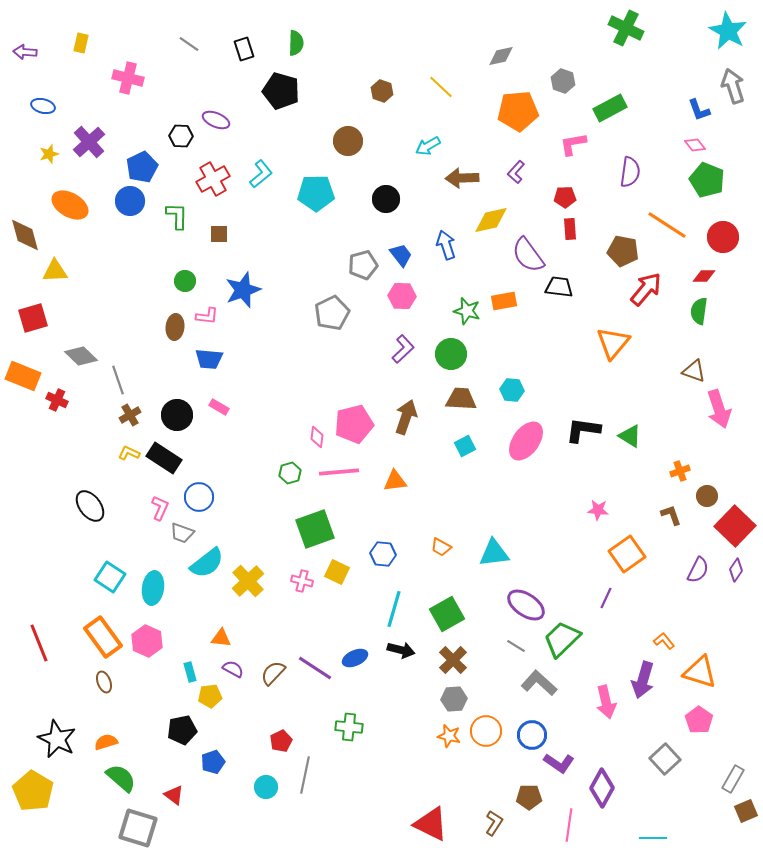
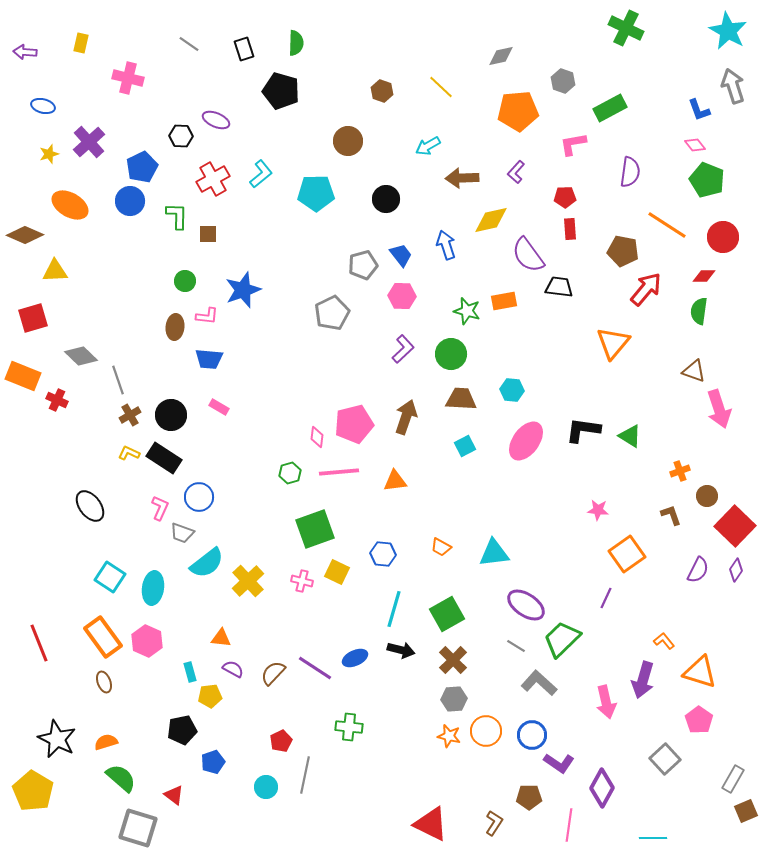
brown square at (219, 234): moved 11 px left
brown diamond at (25, 235): rotated 51 degrees counterclockwise
black circle at (177, 415): moved 6 px left
